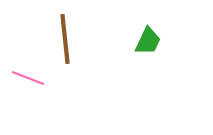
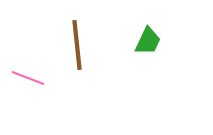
brown line: moved 12 px right, 6 px down
